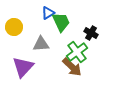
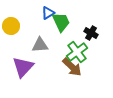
yellow circle: moved 3 px left, 1 px up
gray triangle: moved 1 px left, 1 px down
